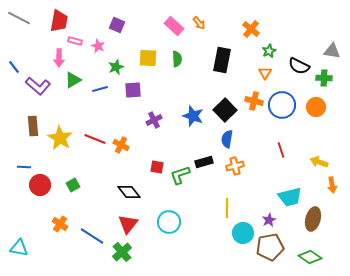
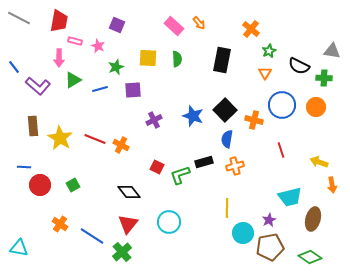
orange cross at (254, 101): moved 19 px down
red square at (157, 167): rotated 16 degrees clockwise
